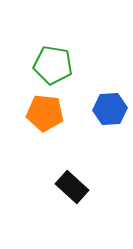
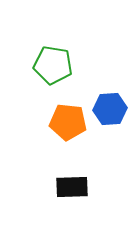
orange pentagon: moved 23 px right, 9 px down
black rectangle: rotated 44 degrees counterclockwise
